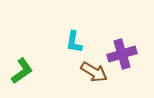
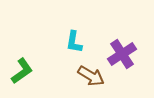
purple cross: rotated 16 degrees counterclockwise
brown arrow: moved 3 px left, 4 px down
